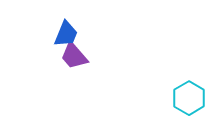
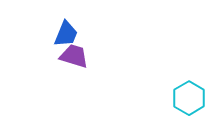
purple trapezoid: rotated 148 degrees clockwise
